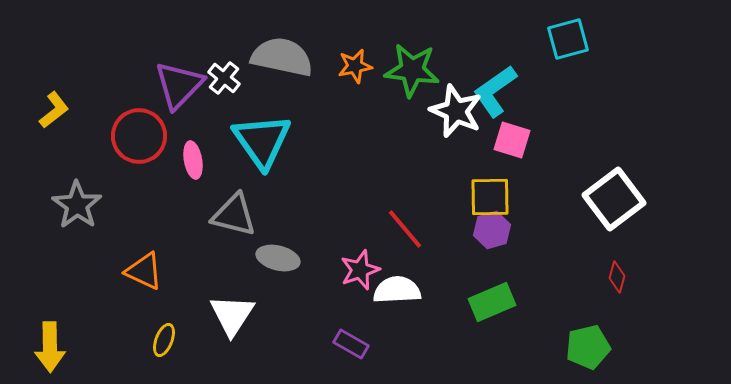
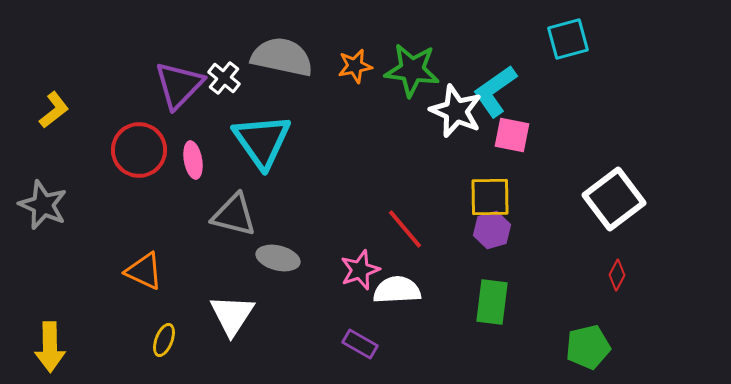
red circle: moved 14 px down
pink square: moved 5 px up; rotated 6 degrees counterclockwise
gray star: moved 34 px left; rotated 12 degrees counterclockwise
red diamond: moved 2 px up; rotated 12 degrees clockwise
green rectangle: rotated 60 degrees counterclockwise
purple rectangle: moved 9 px right
